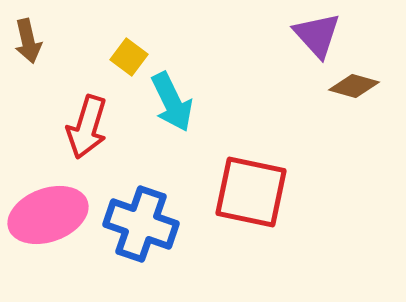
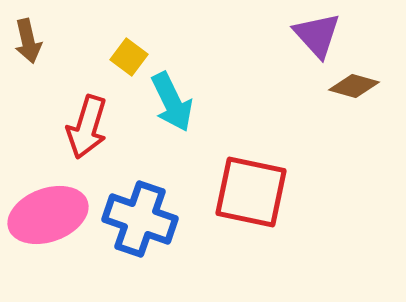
blue cross: moved 1 px left, 5 px up
